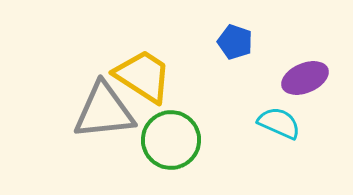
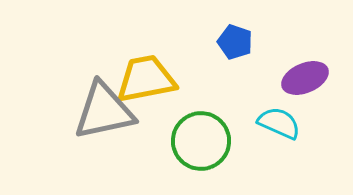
yellow trapezoid: moved 3 px right, 3 px down; rotated 44 degrees counterclockwise
gray triangle: rotated 6 degrees counterclockwise
green circle: moved 30 px right, 1 px down
